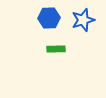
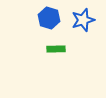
blue hexagon: rotated 20 degrees clockwise
